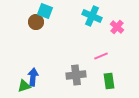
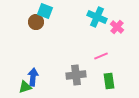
cyan cross: moved 5 px right, 1 px down
green triangle: moved 1 px right, 1 px down
